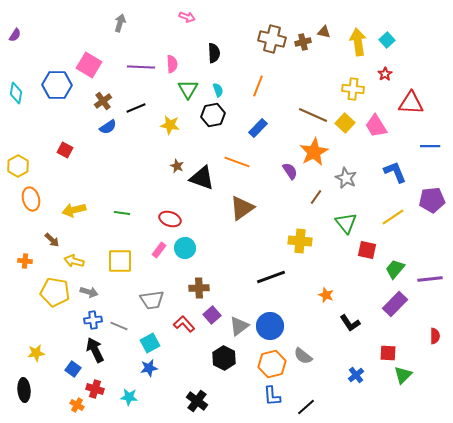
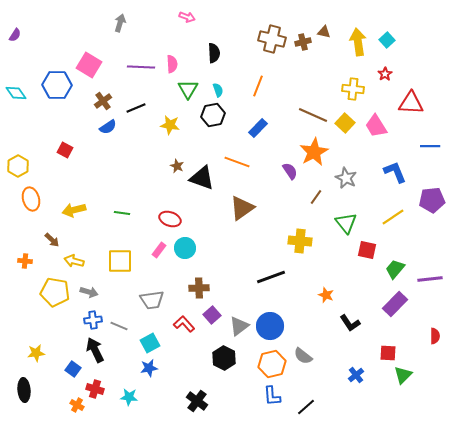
cyan diamond at (16, 93): rotated 45 degrees counterclockwise
